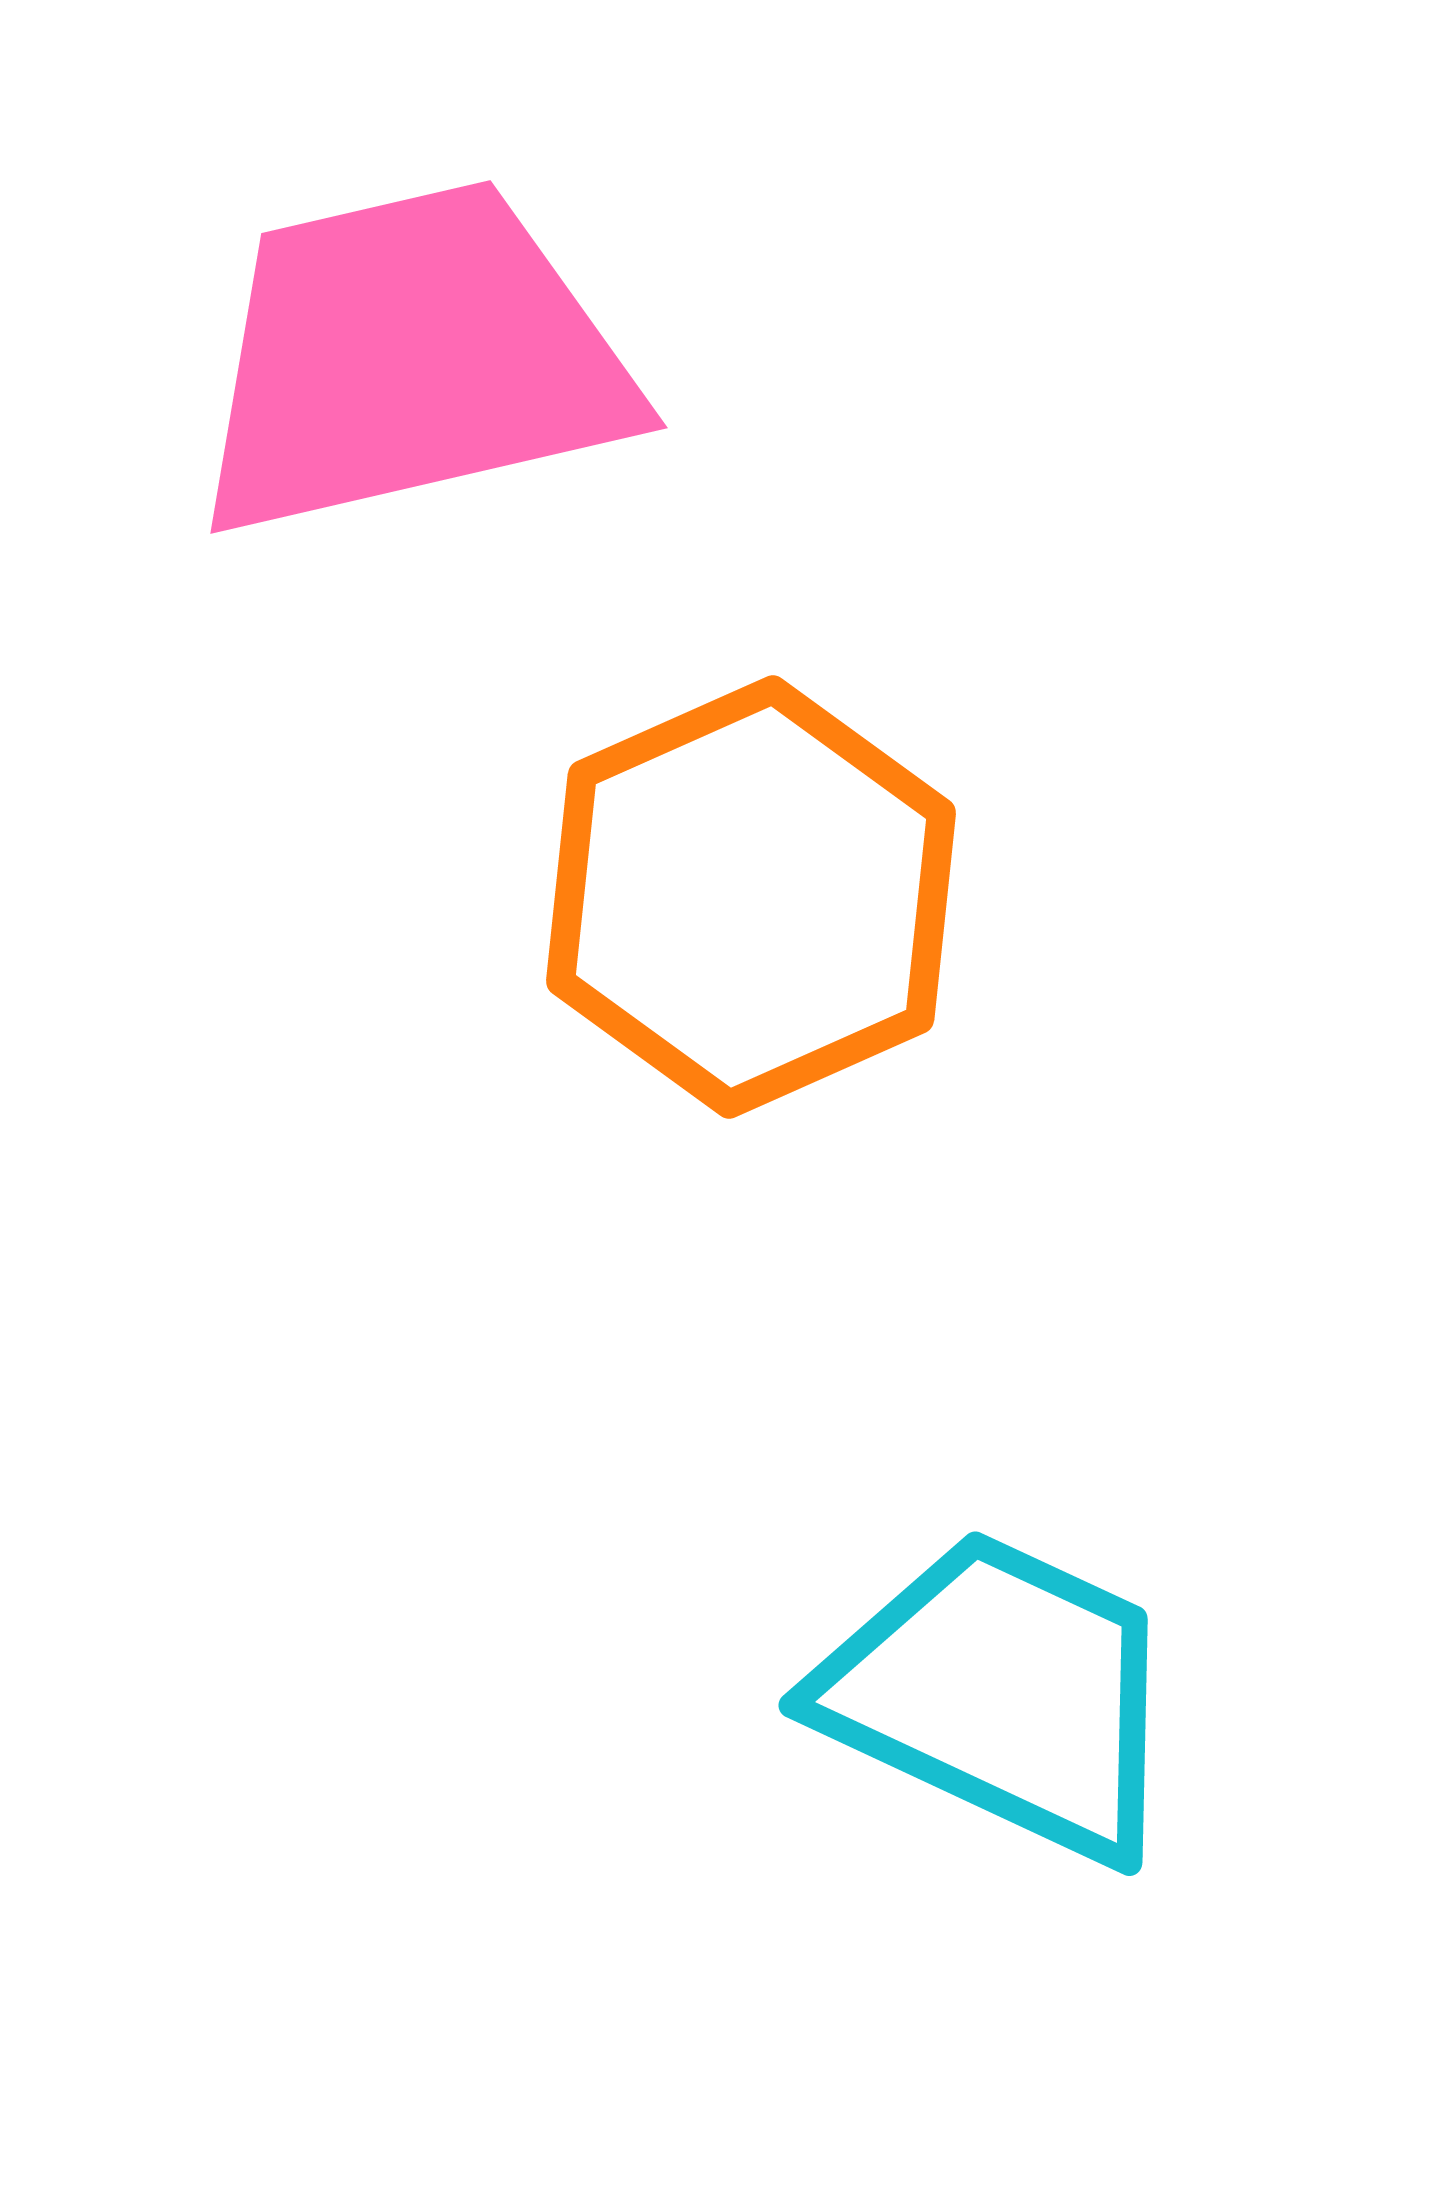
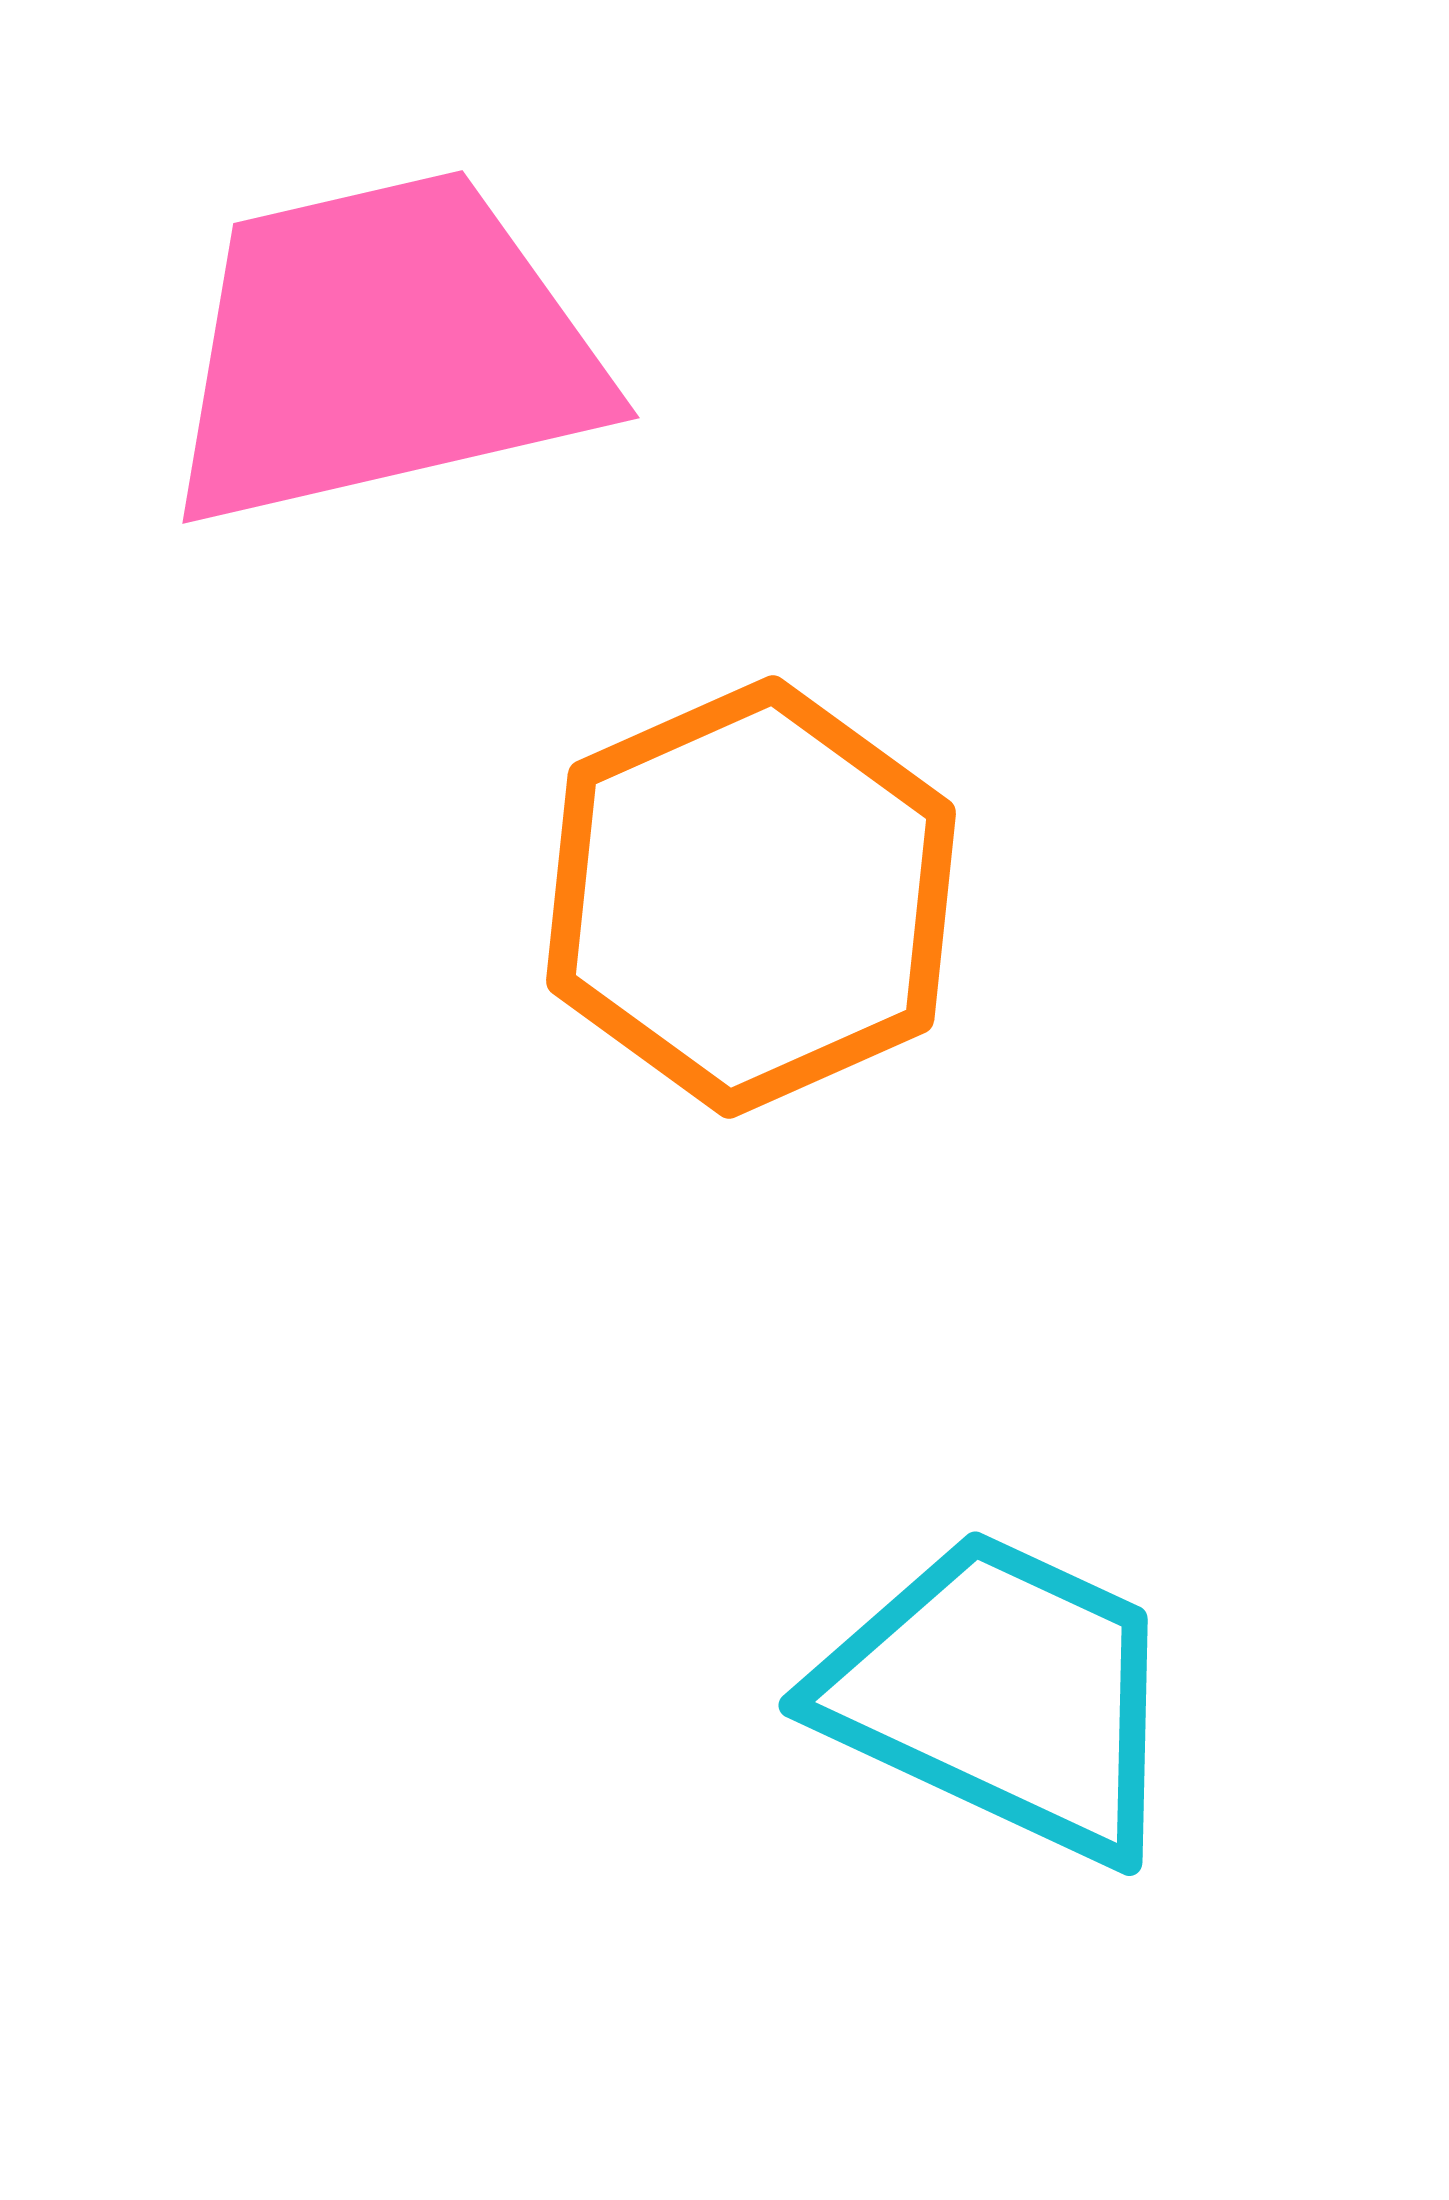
pink trapezoid: moved 28 px left, 10 px up
